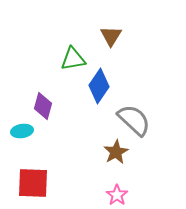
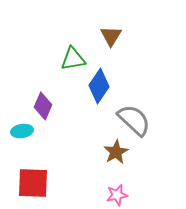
purple diamond: rotated 8 degrees clockwise
pink star: rotated 25 degrees clockwise
